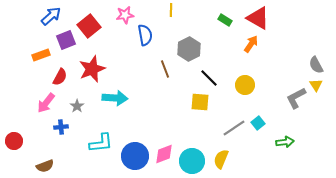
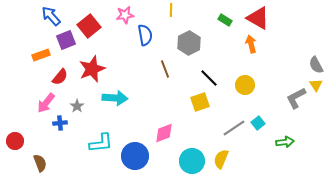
blue arrow: rotated 90 degrees counterclockwise
orange arrow: rotated 48 degrees counterclockwise
gray hexagon: moved 6 px up
red semicircle: rotated 12 degrees clockwise
yellow square: rotated 24 degrees counterclockwise
blue cross: moved 1 px left, 4 px up
red circle: moved 1 px right
pink diamond: moved 21 px up
brown semicircle: moved 5 px left, 3 px up; rotated 90 degrees counterclockwise
